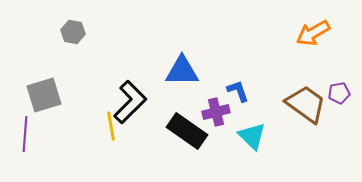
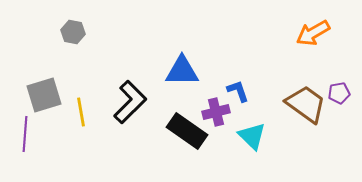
yellow line: moved 30 px left, 14 px up
